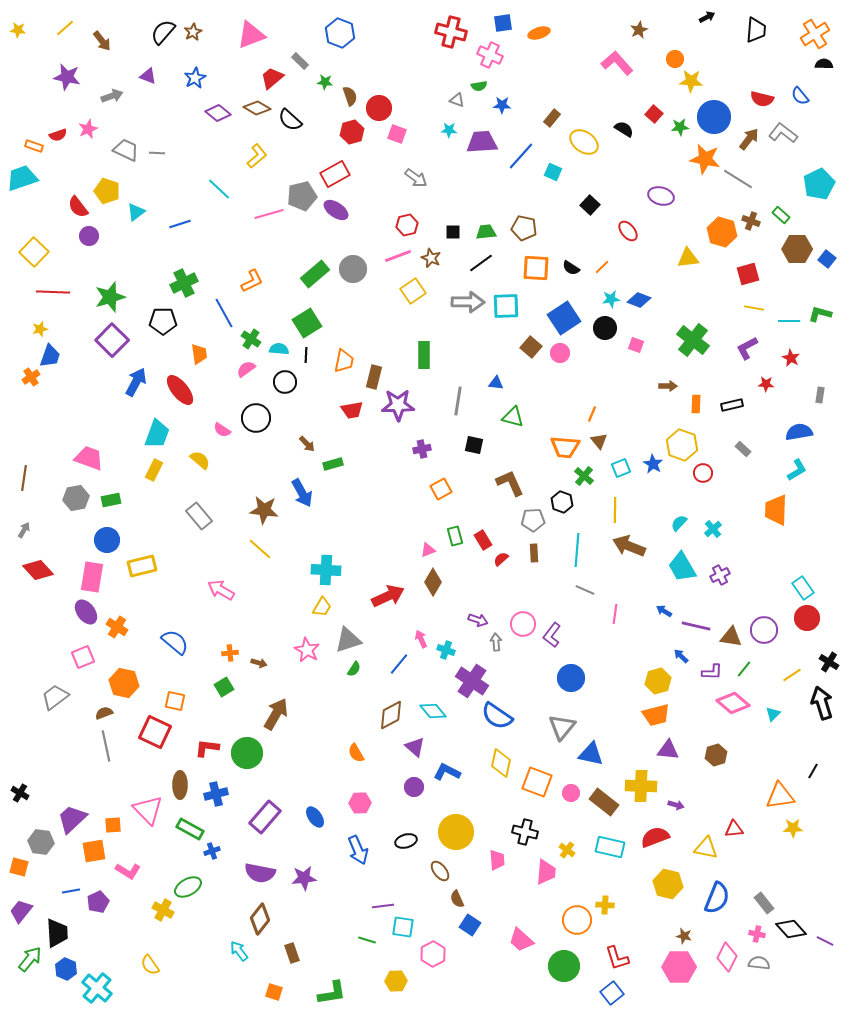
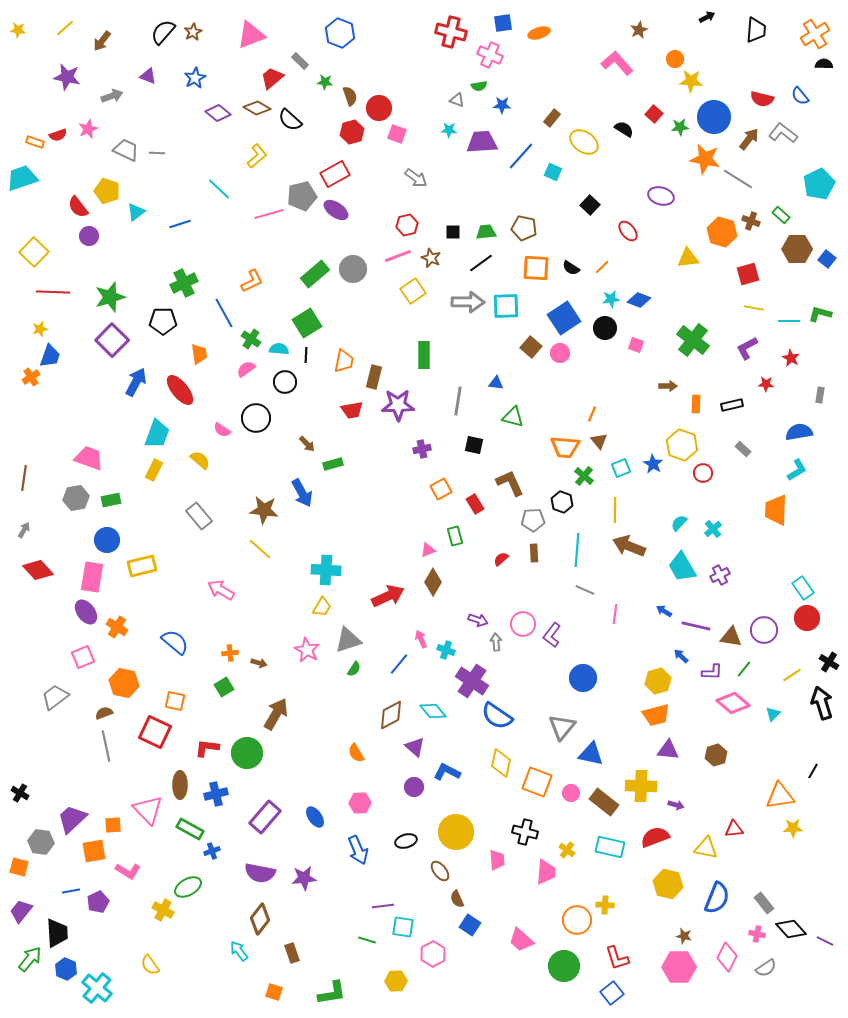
brown arrow at (102, 41): rotated 75 degrees clockwise
orange rectangle at (34, 146): moved 1 px right, 4 px up
red rectangle at (483, 540): moved 8 px left, 36 px up
blue circle at (571, 678): moved 12 px right
gray semicircle at (759, 963): moved 7 px right, 5 px down; rotated 140 degrees clockwise
